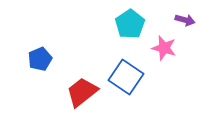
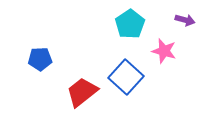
pink star: moved 3 px down
blue pentagon: rotated 20 degrees clockwise
blue square: rotated 8 degrees clockwise
